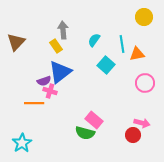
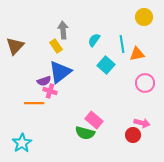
brown triangle: moved 1 px left, 4 px down
